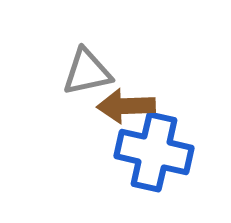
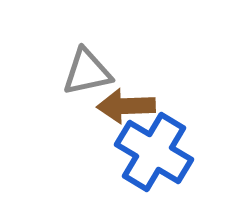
blue cross: rotated 18 degrees clockwise
